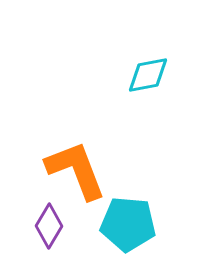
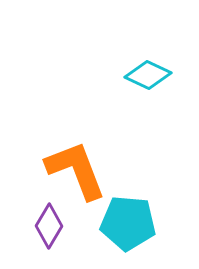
cyan diamond: rotated 36 degrees clockwise
cyan pentagon: moved 1 px up
